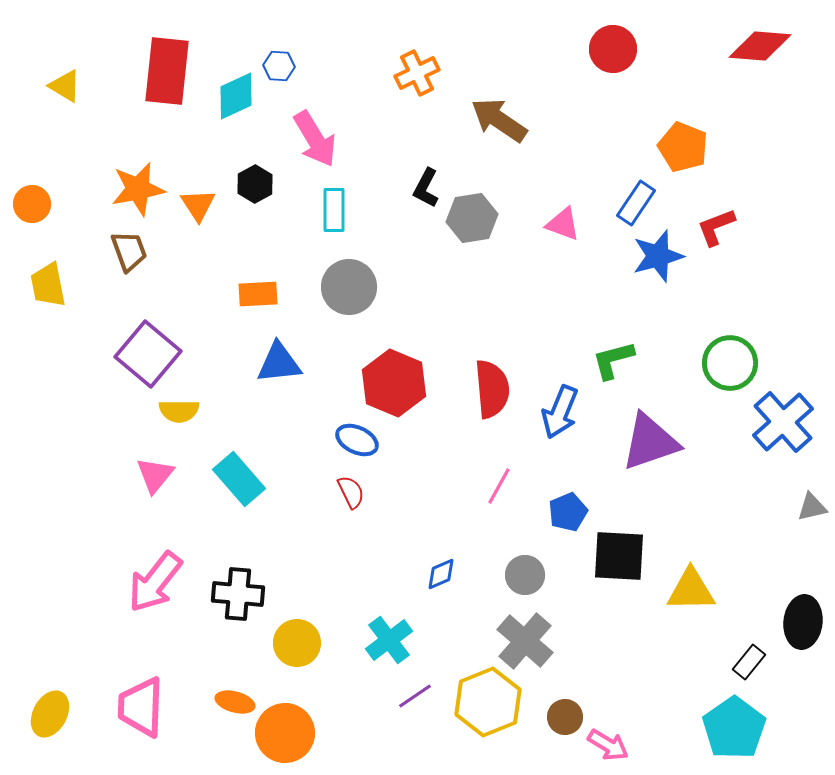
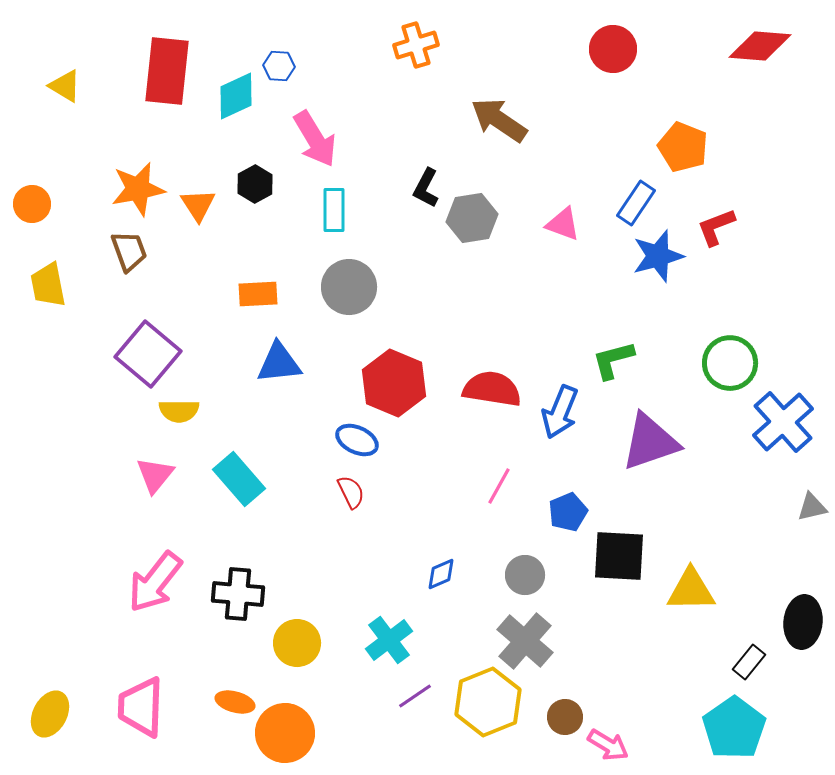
orange cross at (417, 73): moved 1 px left, 28 px up; rotated 9 degrees clockwise
red semicircle at (492, 389): rotated 76 degrees counterclockwise
